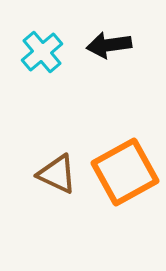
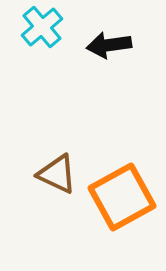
cyan cross: moved 25 px up
orange square: moved 3 px left, 25 px down
